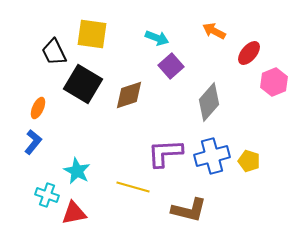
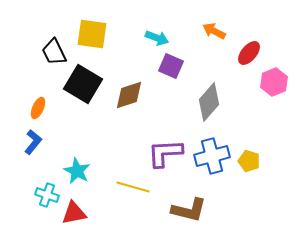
purple square: rotated 25 degrees counterclockwise
